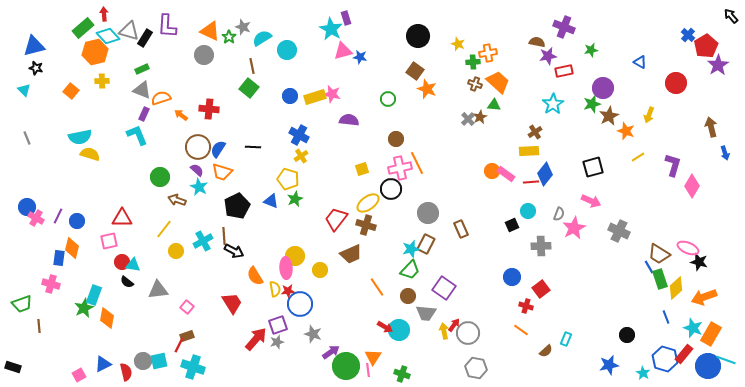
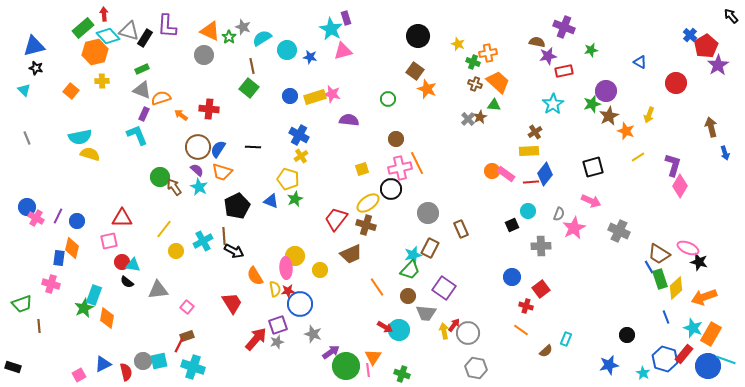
blue cross at (688, 35): moved 2 px right
blue star at (360, 57): moved 50 px left
green cross at (473, 62): rotated 24 degrees clockwise
purple circle at (603, 88): moved 3 px right, 3 px down
pink diamond at (692, 186): moved 12 px left
brown arrow at (177, 200): moved 3 px left, 13 px up; rotated 36 degrees clockwise
brown rectangle at (426, 244): moved 4 px right, 4 px down
cyan star at (411, 249): moved 2 px right, 6 px down
